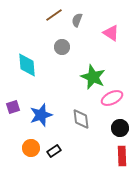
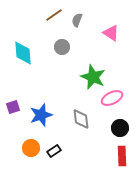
cyan diamond: moved 4 px left, 12 px up
